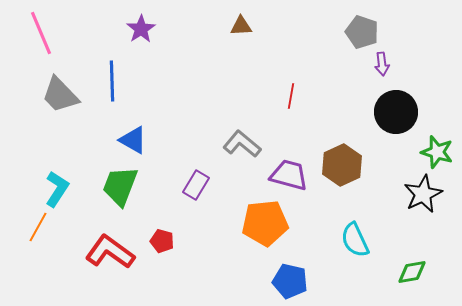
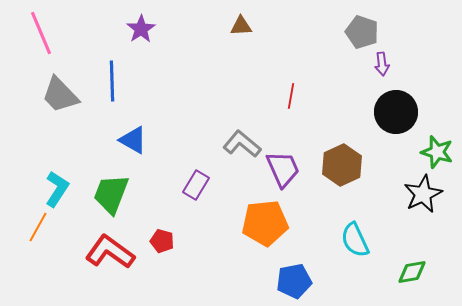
purple trapezoid: moved 6 px left, 6 px up; rotated 51 degrees clockwise
green trapezoid: moved 9 px left, 8 px down
blue pentagon: moved 4 px right; rotated 24 degrees counterclockwise
